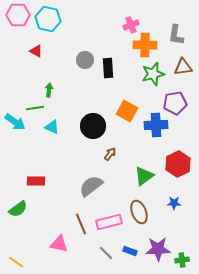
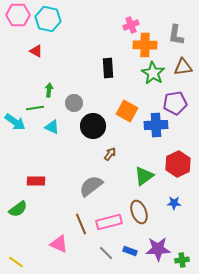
gray circle: moved 11 px left, 43 px down
green star: moved 1 px up; rotated 25 degrees counterclockwise
pink triangle: rotated 12 degrees clockwise
